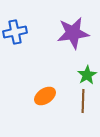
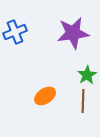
blue cross: rotated 10 degrees counterclockwise
